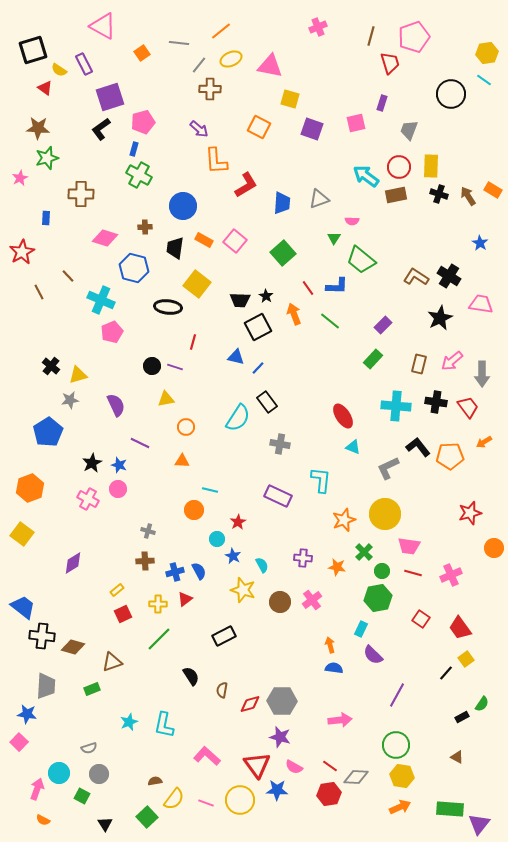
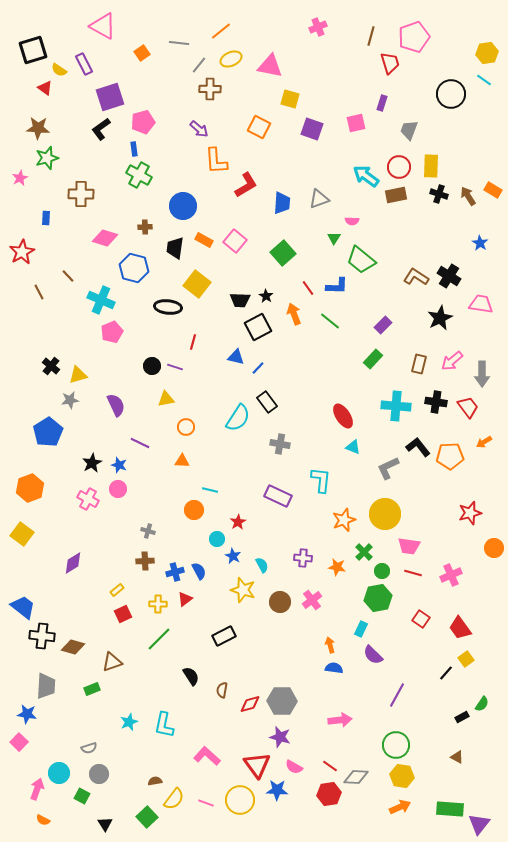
blue rectangle at (134, 149): rotated 24 degrees counterclockwise
